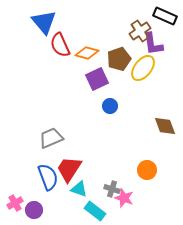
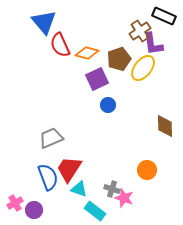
black rectangle: moved 1 px left
blue circle: moved 2 px left, 1 px up
brown diamond: rotated 20 degrees clockwise
